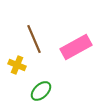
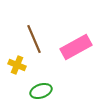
green ellipse: rotated 25 degrees clockwise
